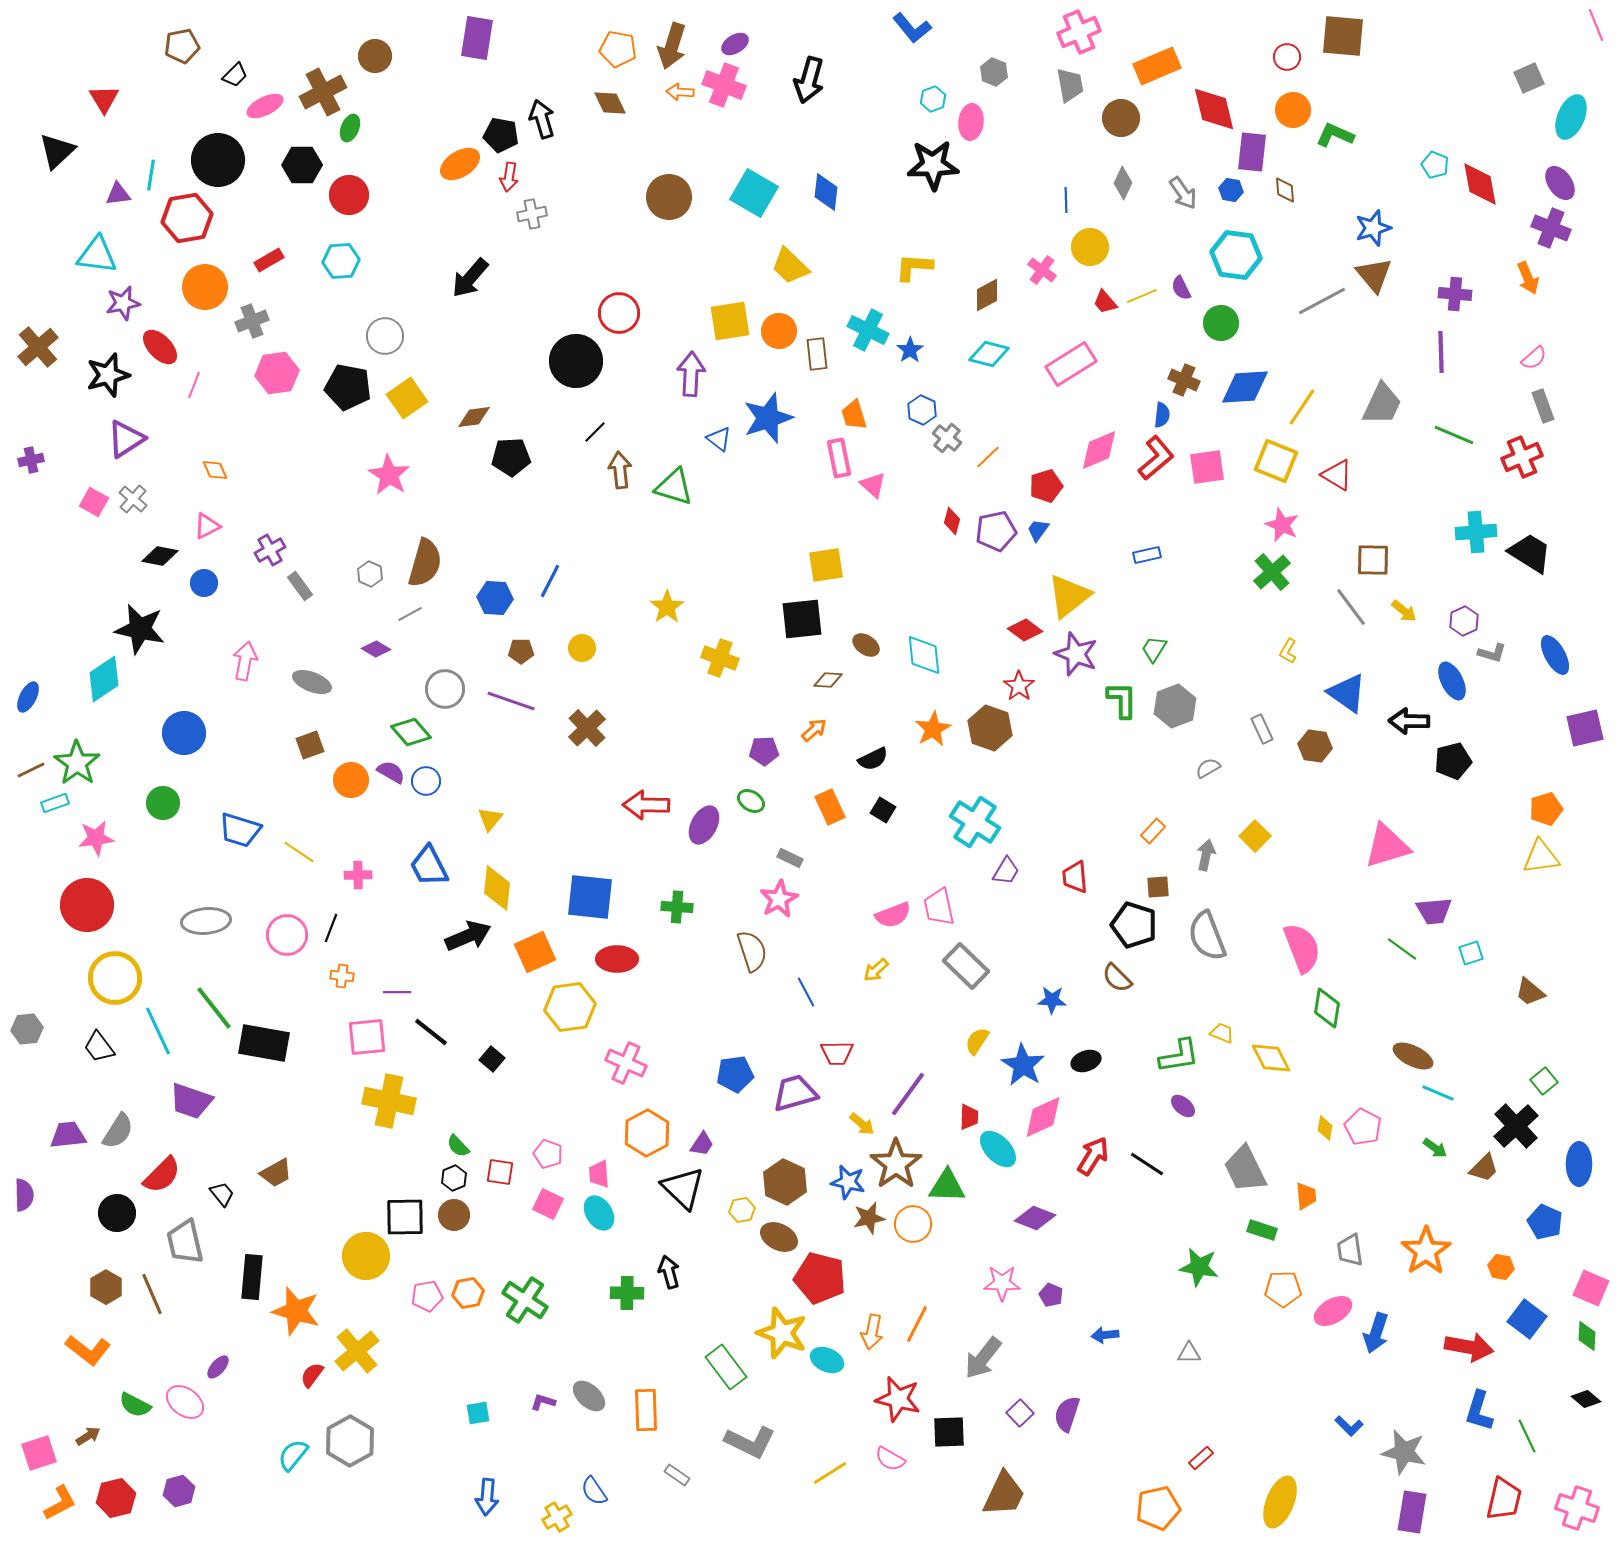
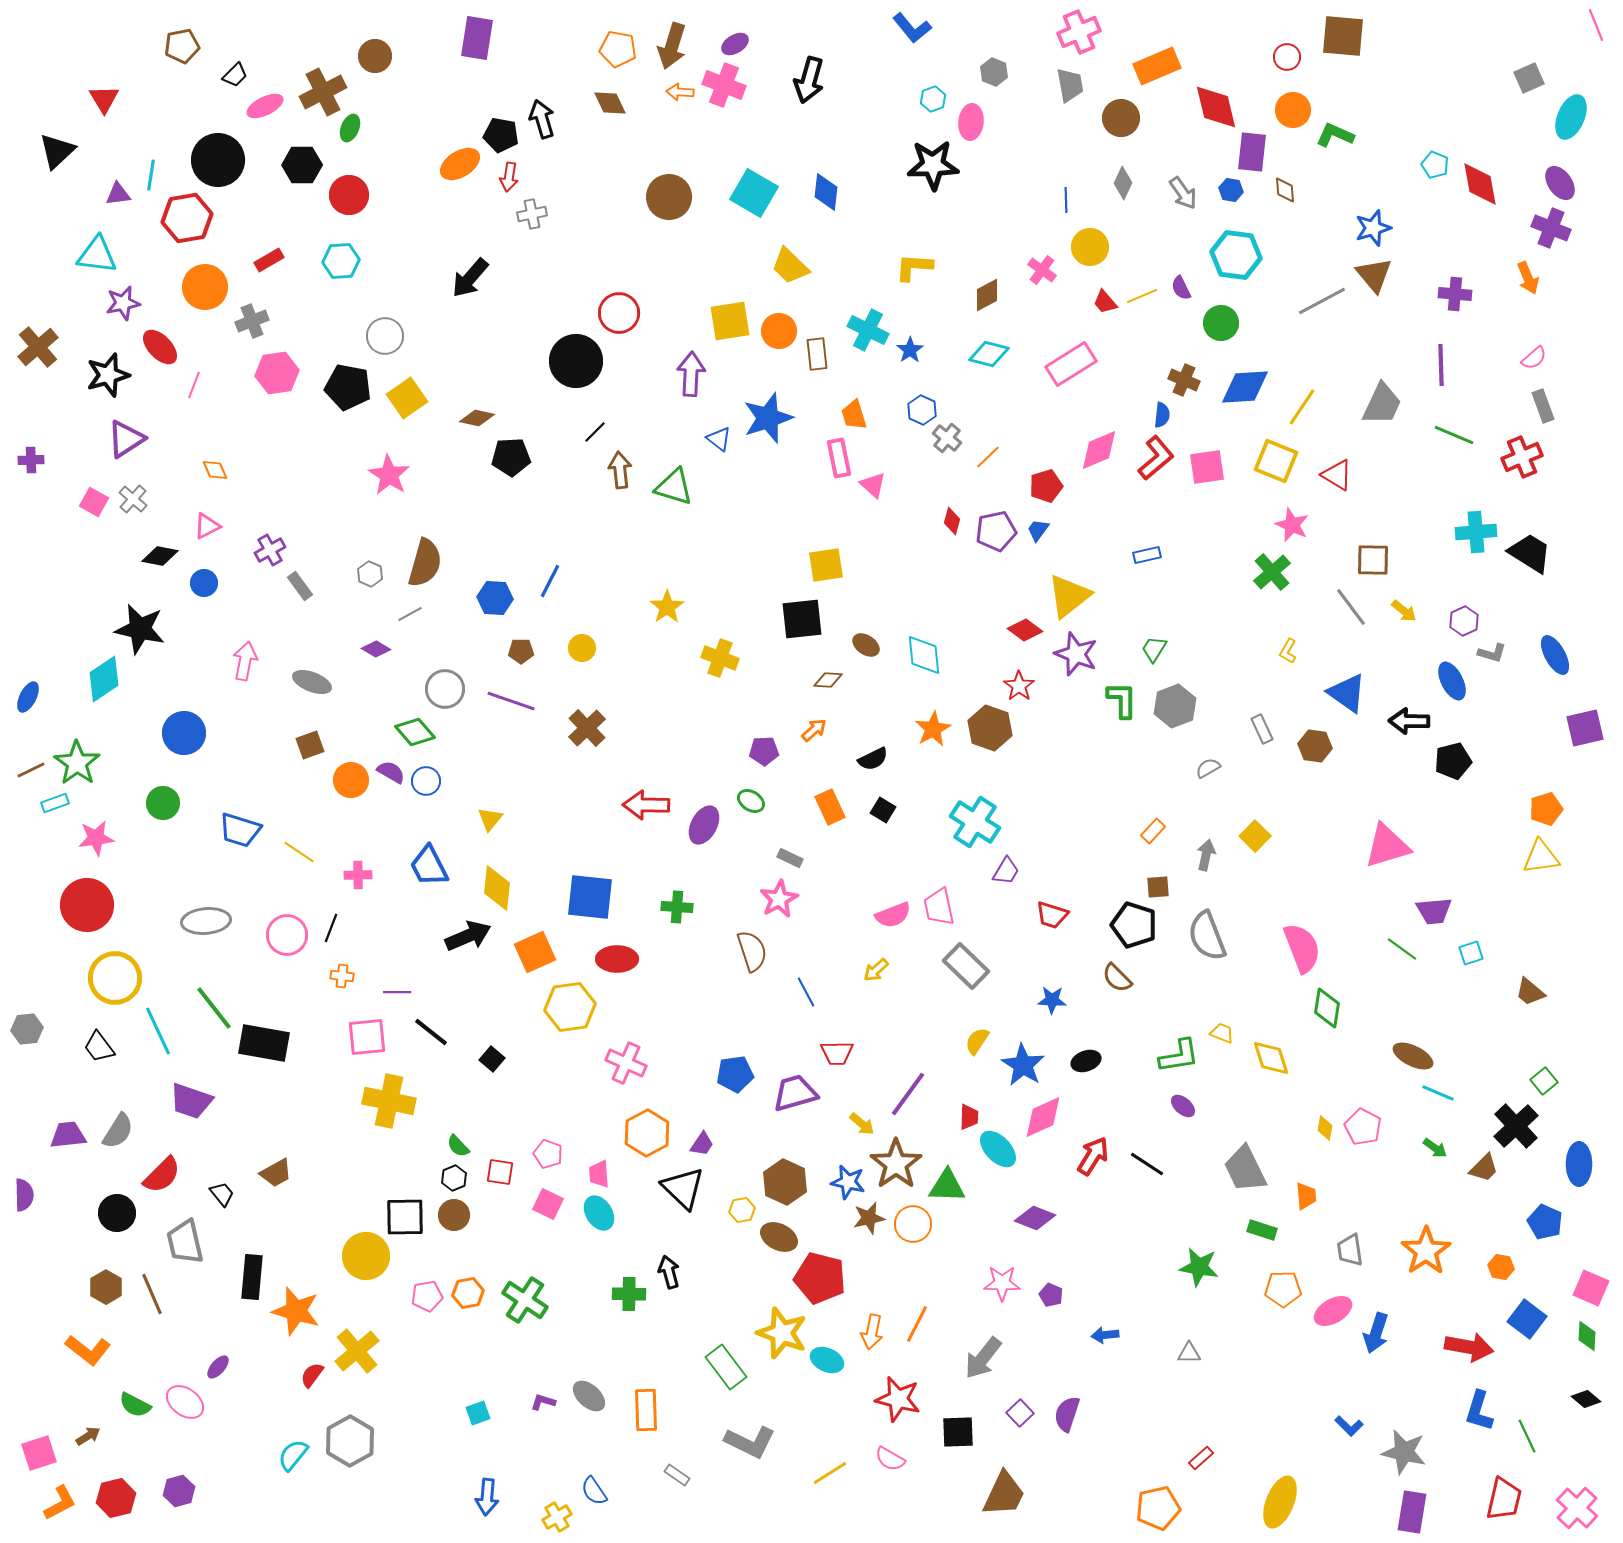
red diamond at (1214, 109): moved 2 px right, 2 px up
purple line at (1441, 352): moved 13 px down
brown diamond at (474, 417): moved 3 px right, 1 px down; rotated 20 degrees clockwise
purple cross at (31, 460): rotated 10 degrees clockwise
pink star at (1282, 525): moved 10 px right
green diamond at (411, 732): moved 4 px right
red trapezoid at (1075, 877): moved 23 px left, 38 px down; rotated 68 degrees counterclockwise
yellow diamond at (1271, 1058): rotated 9 degrees clockwise
green cross at (627, 1293): moved 2 px right, 1 px down
cyan square at (478, 1413): rotated 10 degrees counterclockwise
black square at (949, 1432): moved 9 px right
pink cross at (1577, 1508): rotated 24 degrees clockwise
